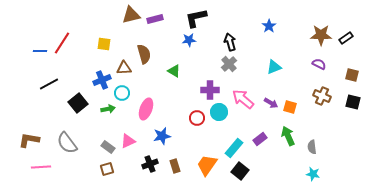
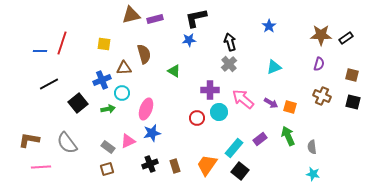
red line at (62, 43): rotated 15 degrees counterclockwise
purple semicircle at (319, 64): rotated 80 degrees clockwise
blue star at (162, 136): moved 10 px left, 3 px up
